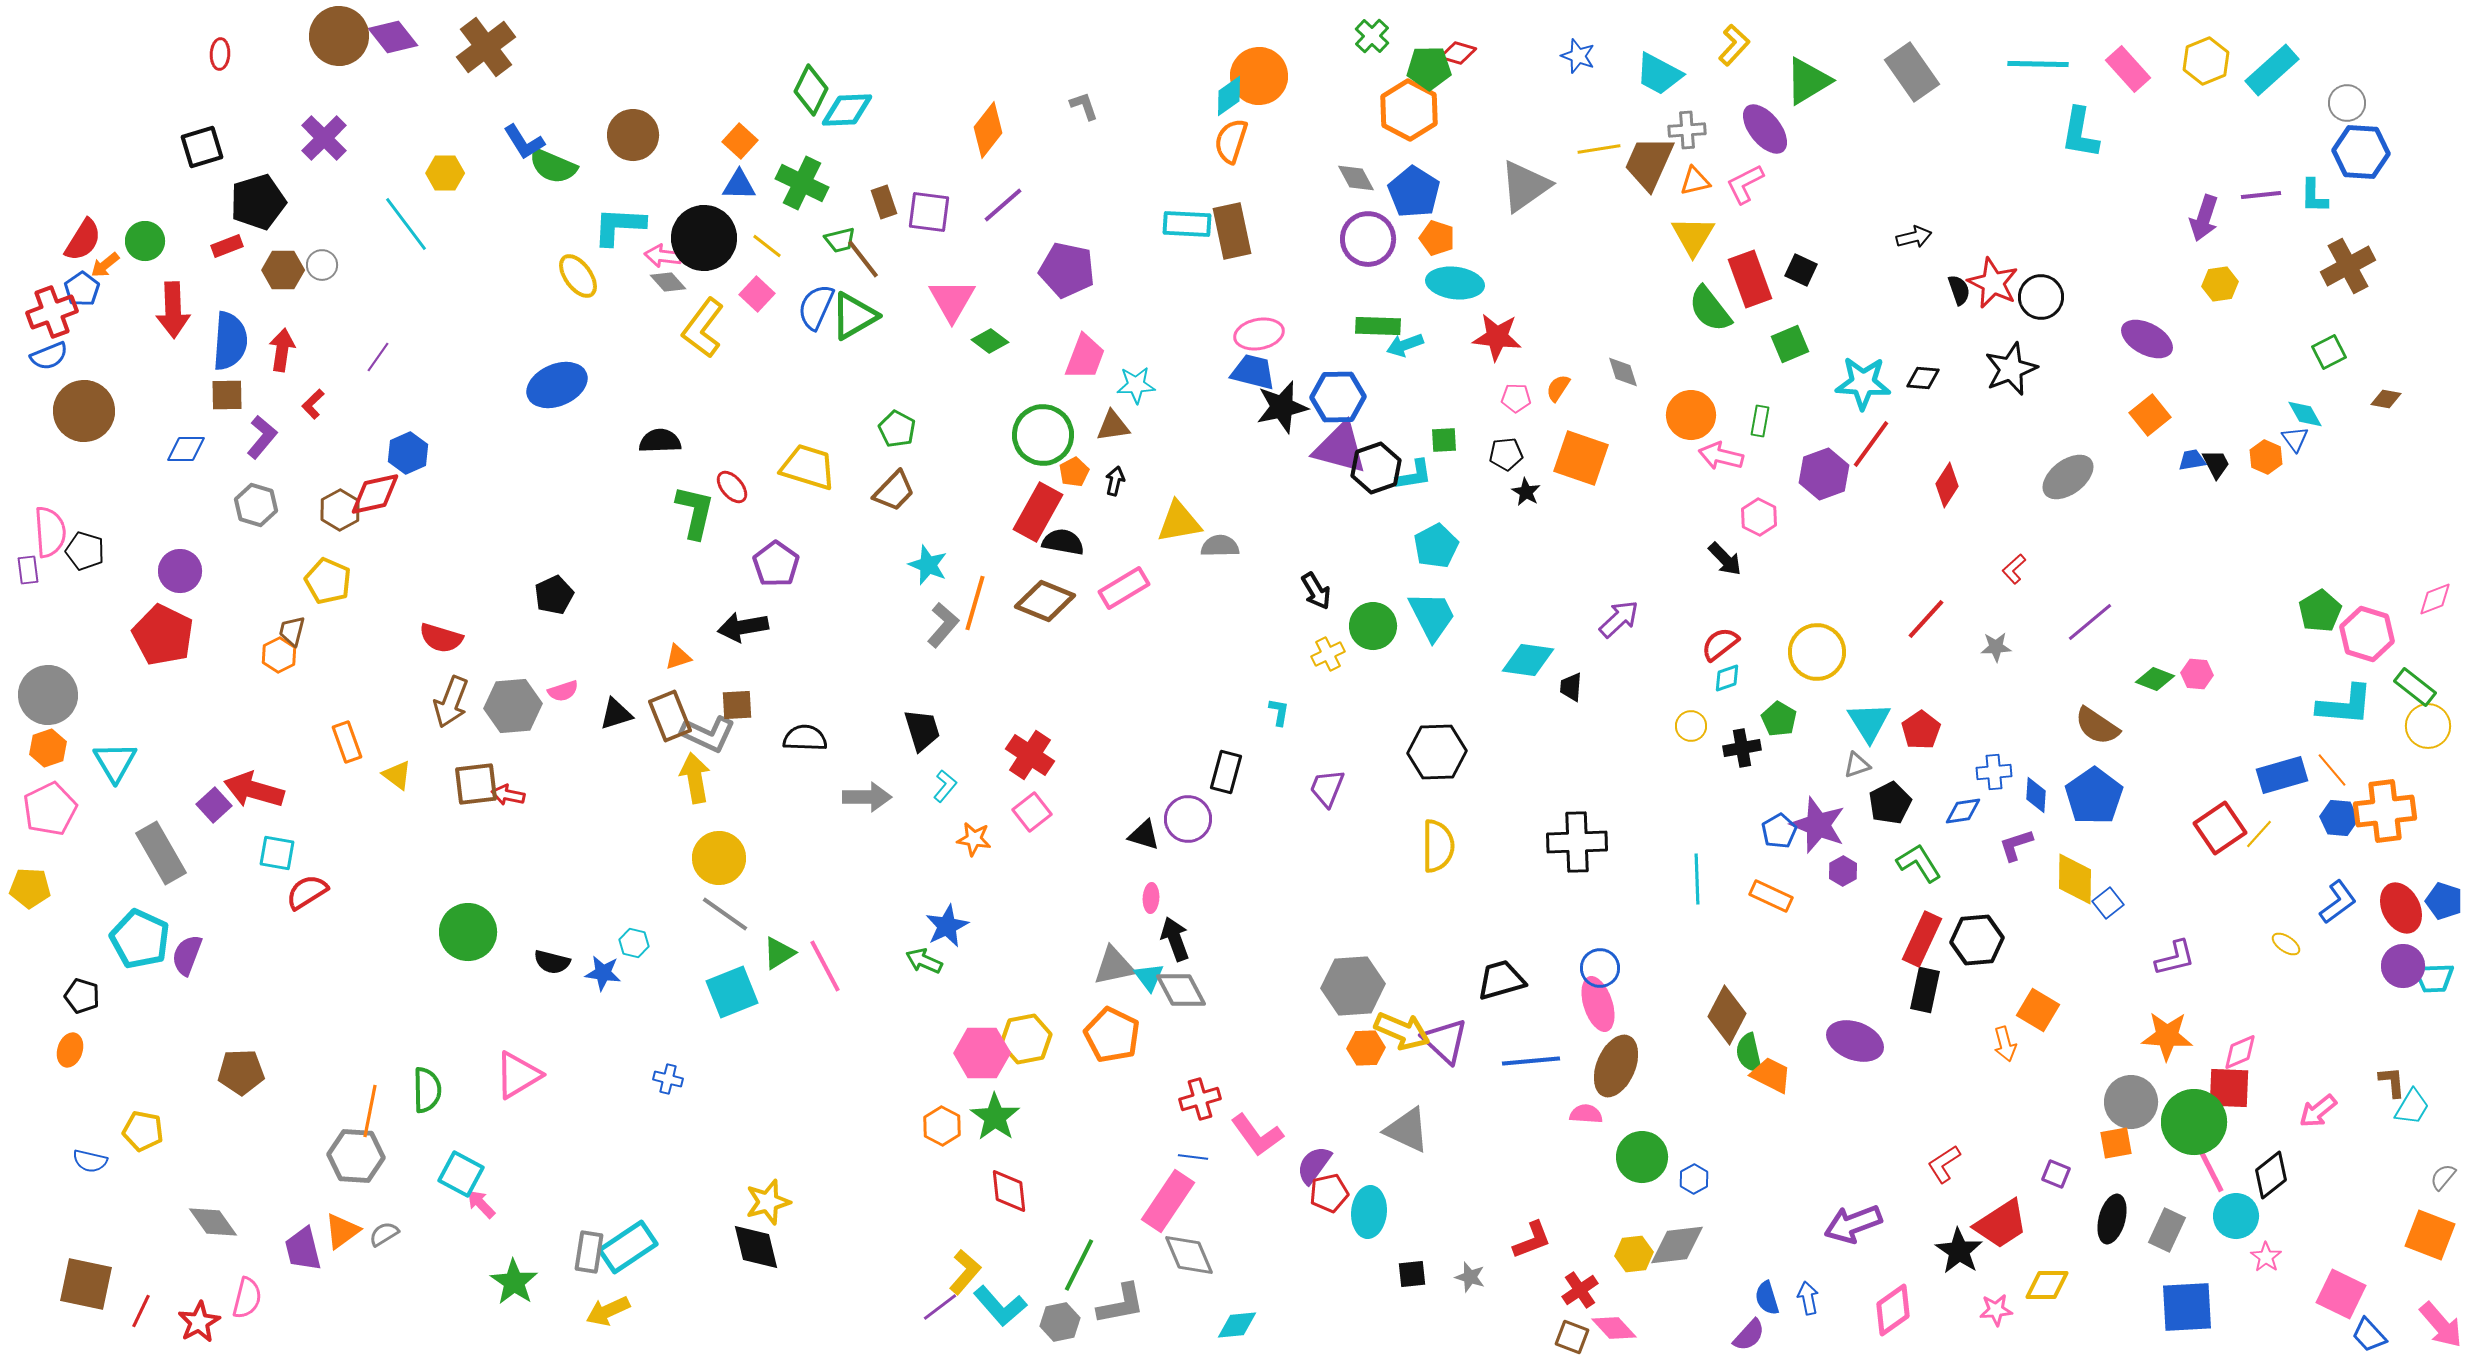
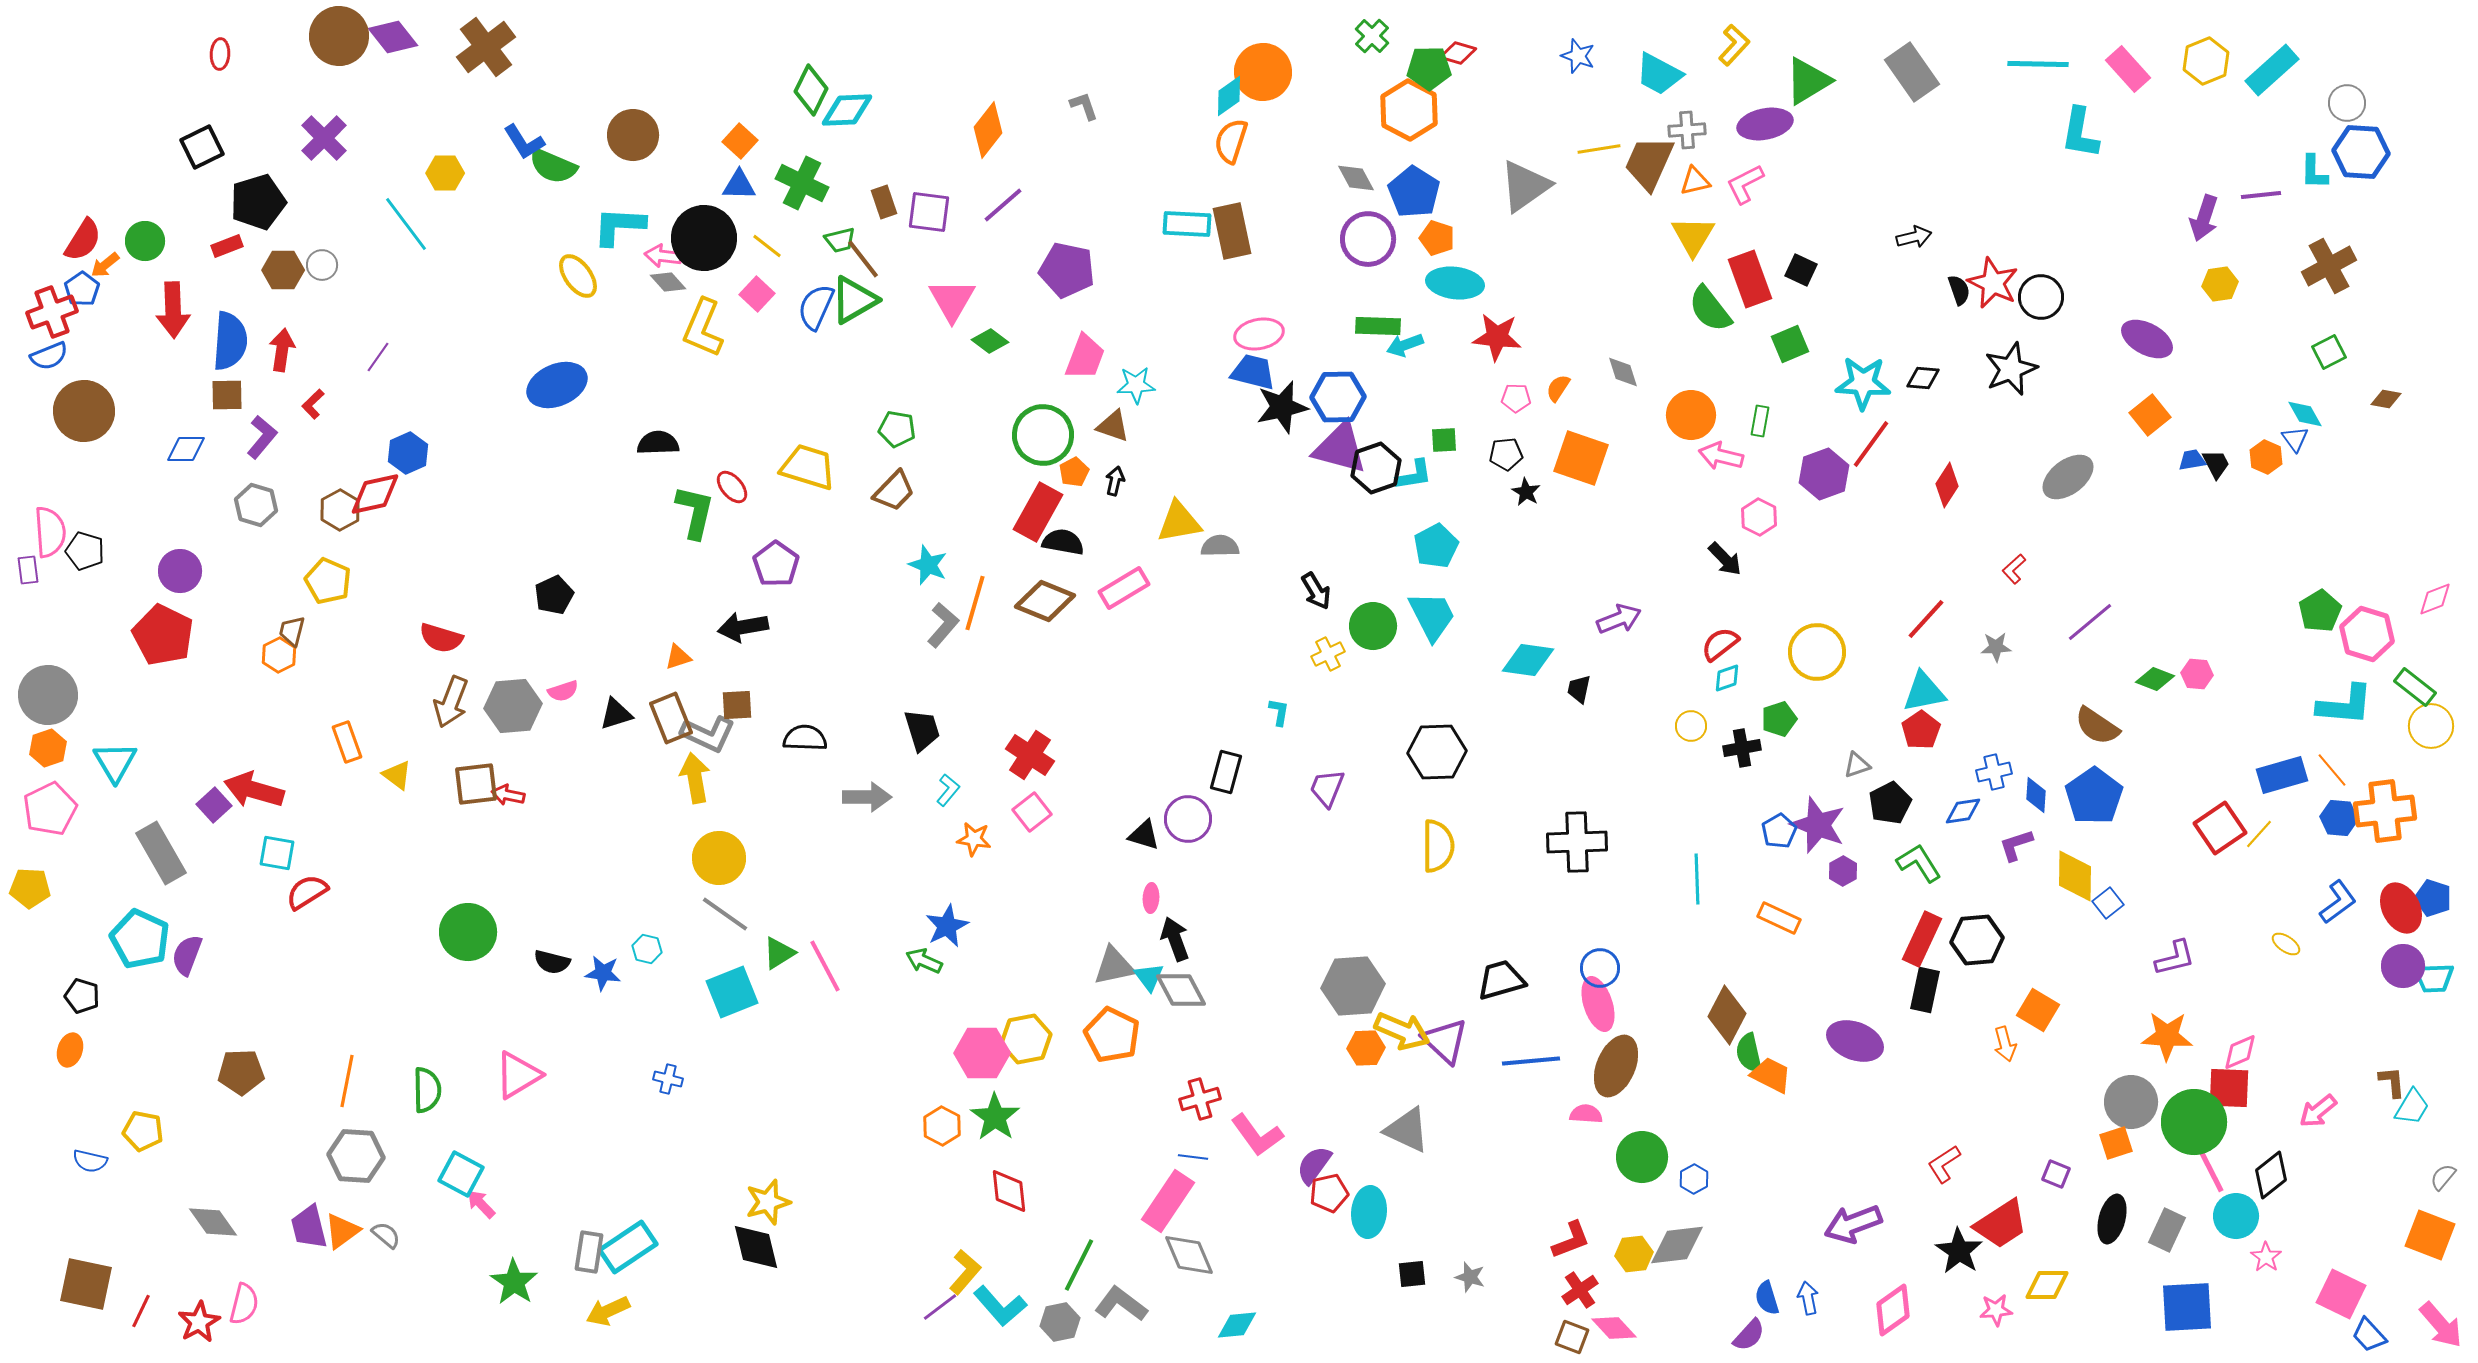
orange circle at (1259, 76): moved 4 px right, 4 px up
purple ellipse at (1765, 129): moved 5 px up; rotated 62 degrees counterclockwise
black square at (202, 147): rotated 9 degrees counterclockwise
cyan L-shape at (2314, 196): moved 24 px up
brown cross at (2348, 266): moved 19 px left
green triangle at (854, 316): moved 16 px up
yellow L-shape at (703, 328): rotated 14 degrees counterclockwise
brown triangle at (1113, 426): rotated 27 degrees clockwise
green pentagon at (897, 429): rotated 18 degrees counterclockwise
black semicircle at (660, 441): moved 2 px left, 2 px down
purple arrow at (1619, 619): rotated 21 degrees clockwise
black trapezoid at (1571, 687): moved 8 px right, 2 px down; rotated 8 degrees clockwise
brown rectangle at (670, 716): moved 1 px right, 2 px down
green pentagon at (1779, 719): rotated 24 degrees clockwise
cyan triangle at (1869, 722): moved 55 px right, 30 px up; rotated 51 degrees clockwise
yellow circle at (2428, 726): moved 3 px right
blue cross at (1994, 772): rotated 8 degrees counterclockwise
cyan L-shape at (945, 786): moved 3 px right, 4 px down
yellow diamond at (2075, 879): moved 3 px up
orange rectangle at (1771, 896): moved 8 px right, 22 px down
blue pentagon at (2444, 901): moved 11 px left, 3 px up
cyan hexagon at (634, 943): moved 13 px right, 6 px down
orange line at (370, 1111): moved 23 px left, 30 px up
orange square at (2116, 1143): rotated 8 degrees counterclockwise
gray semicircle at (384, 1234): moved 2 px right, 1 px down; rotated 72 degrees clockwise
red L-shape at (1532, 1240): moved 39 px right
purple trapezoid at (303, 1249): moved 6 px right, 22 px up
pink semicircle at (247, 1298): moved 3 px left, 6 px down
gray L-shape at (1121, 1304): rotated 132 degrees counterclockwise
